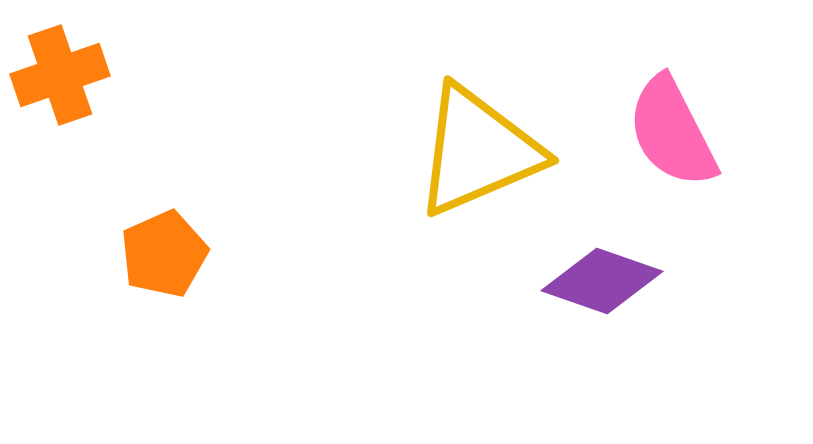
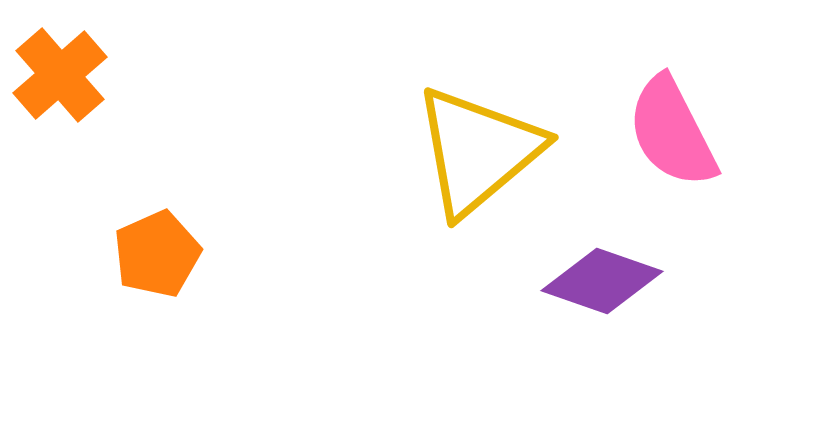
orange cross: rotated 22 degrees counterclockwise
yellow triangle: rotated 17 degrees counterclockwise
orange pentagon: moved 7 px left
